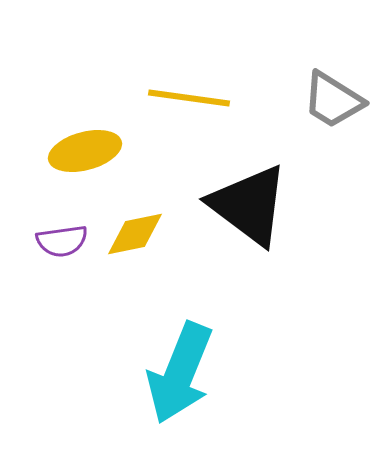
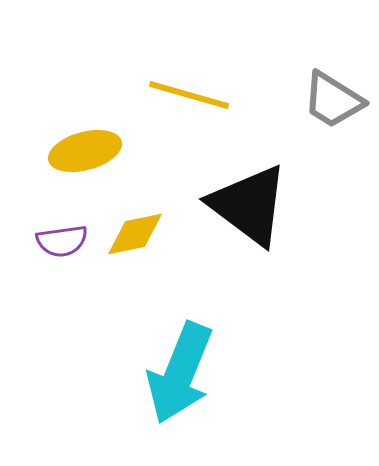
yellow line: moved 3 px up; rotated 8 degrees clockwise
